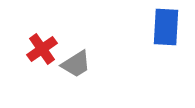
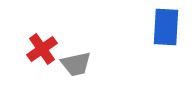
gray trapezoid: rotated 20 degrees clockwise
